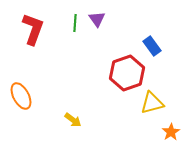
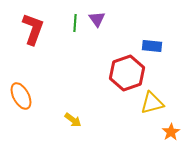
blue rectangle: rotated 48 degrees counterclockwise
